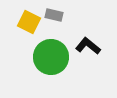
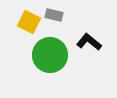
black L-shape: moved 1 px right, 4 px up
green circle: moved 1 px left, 2 px up
